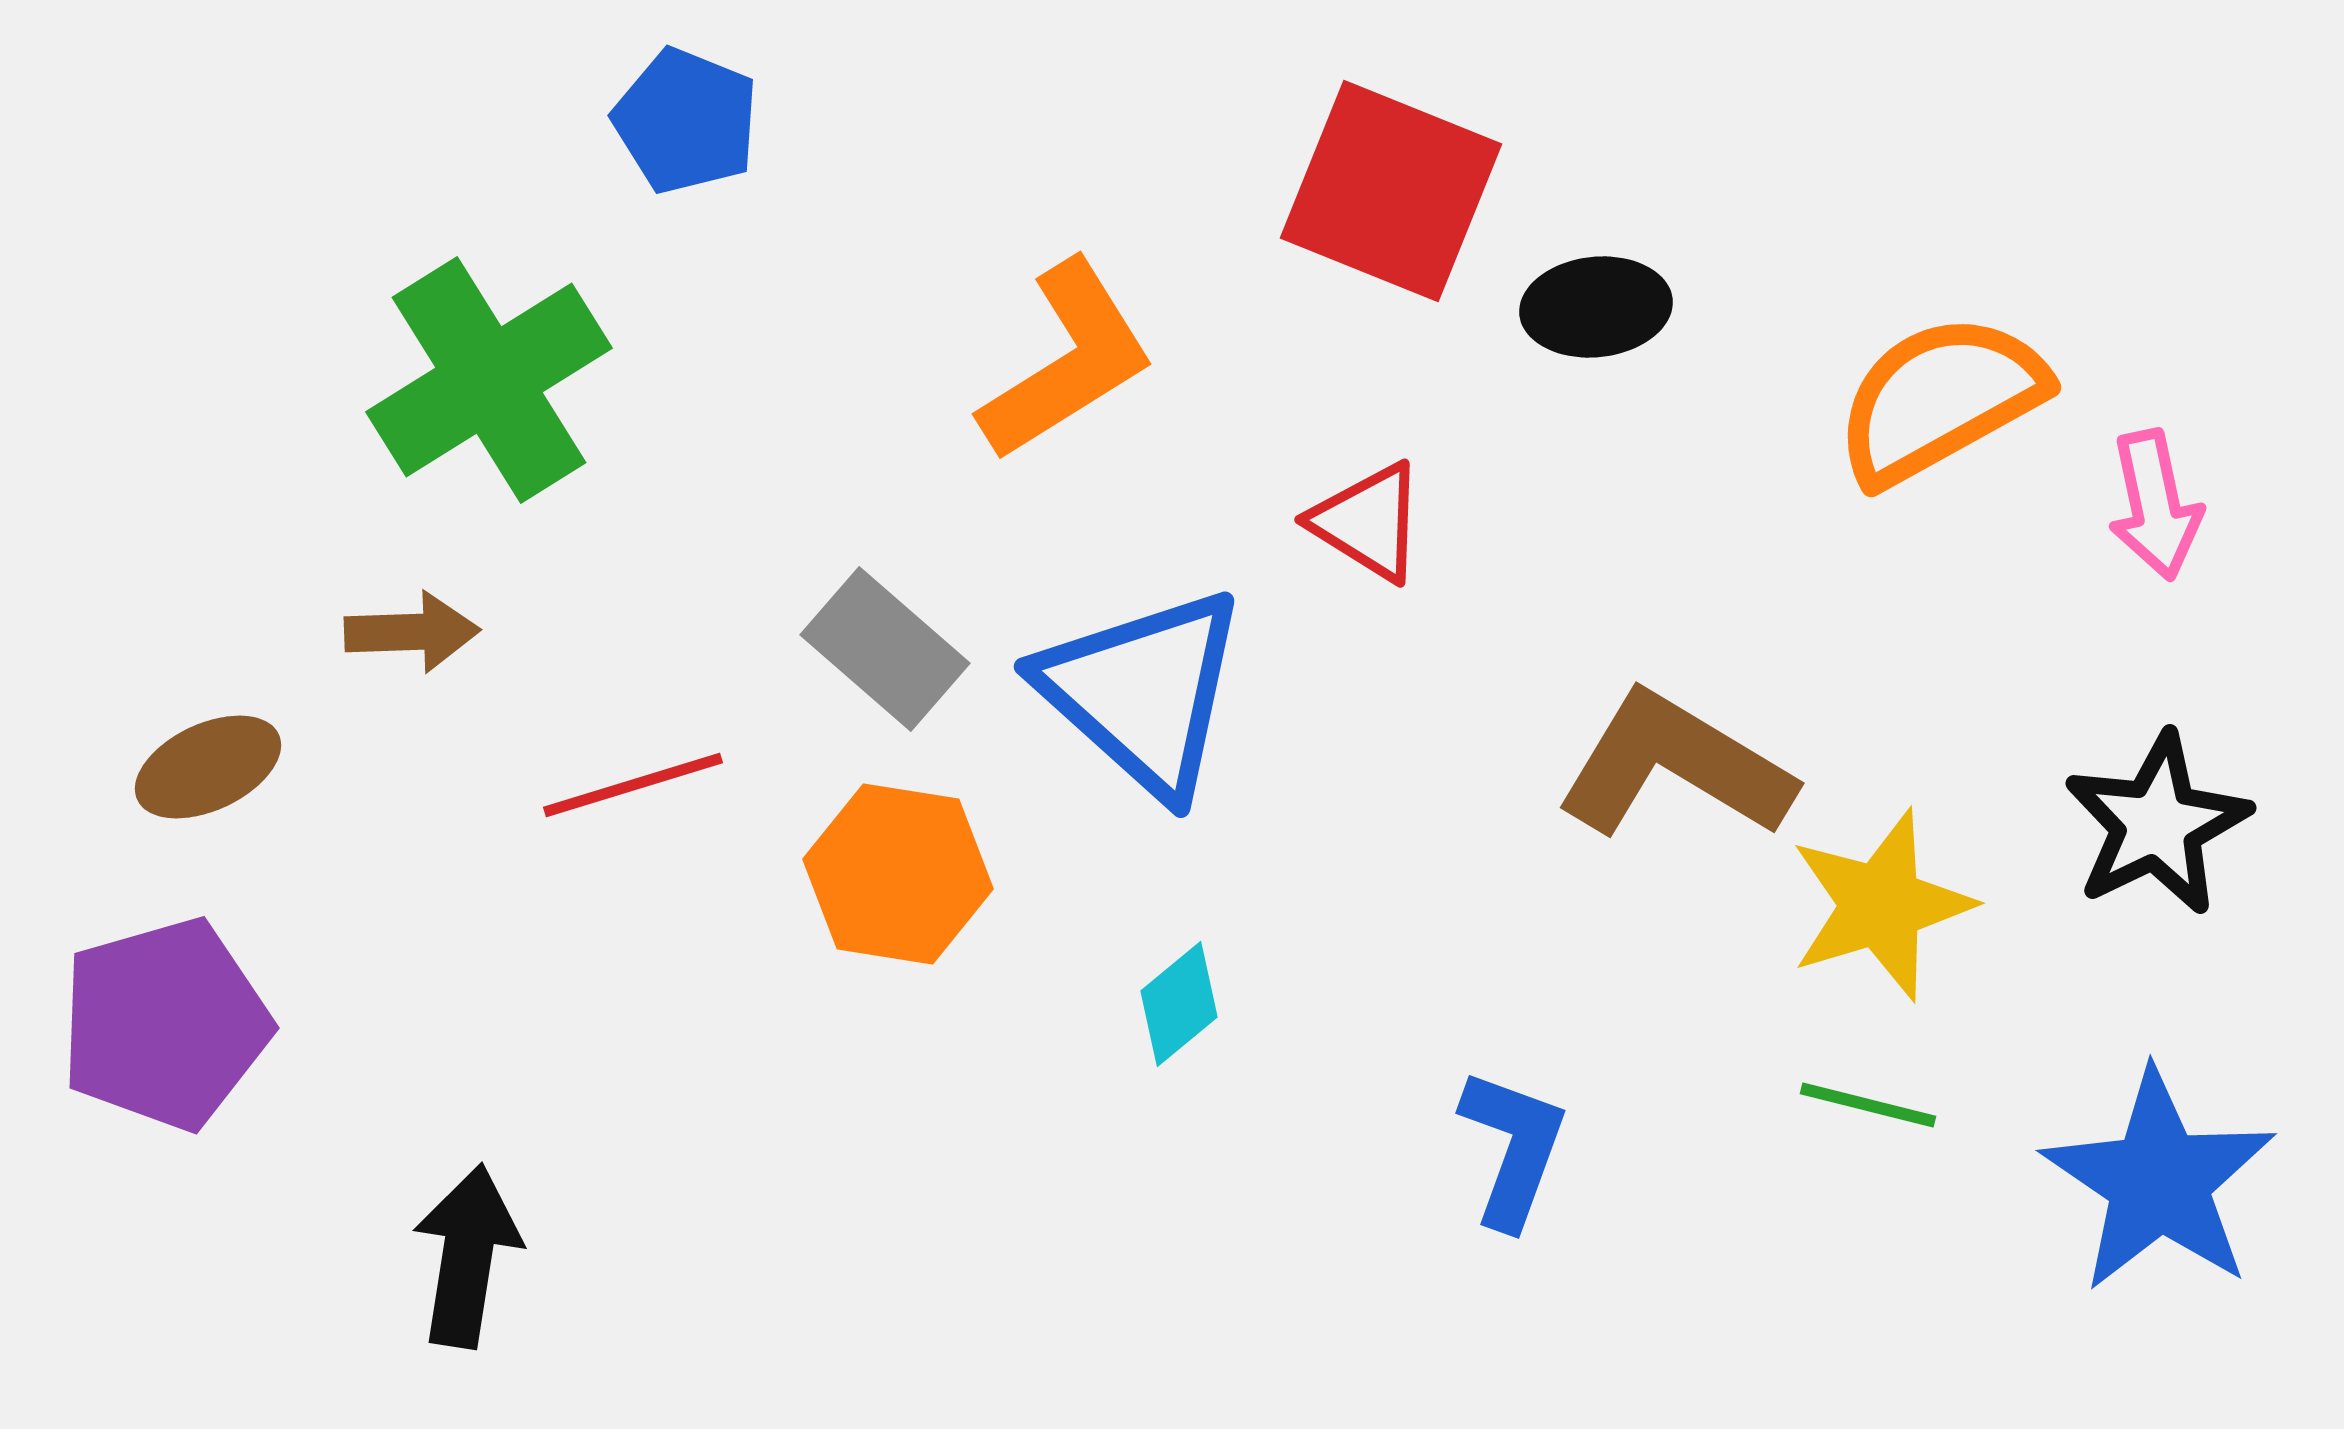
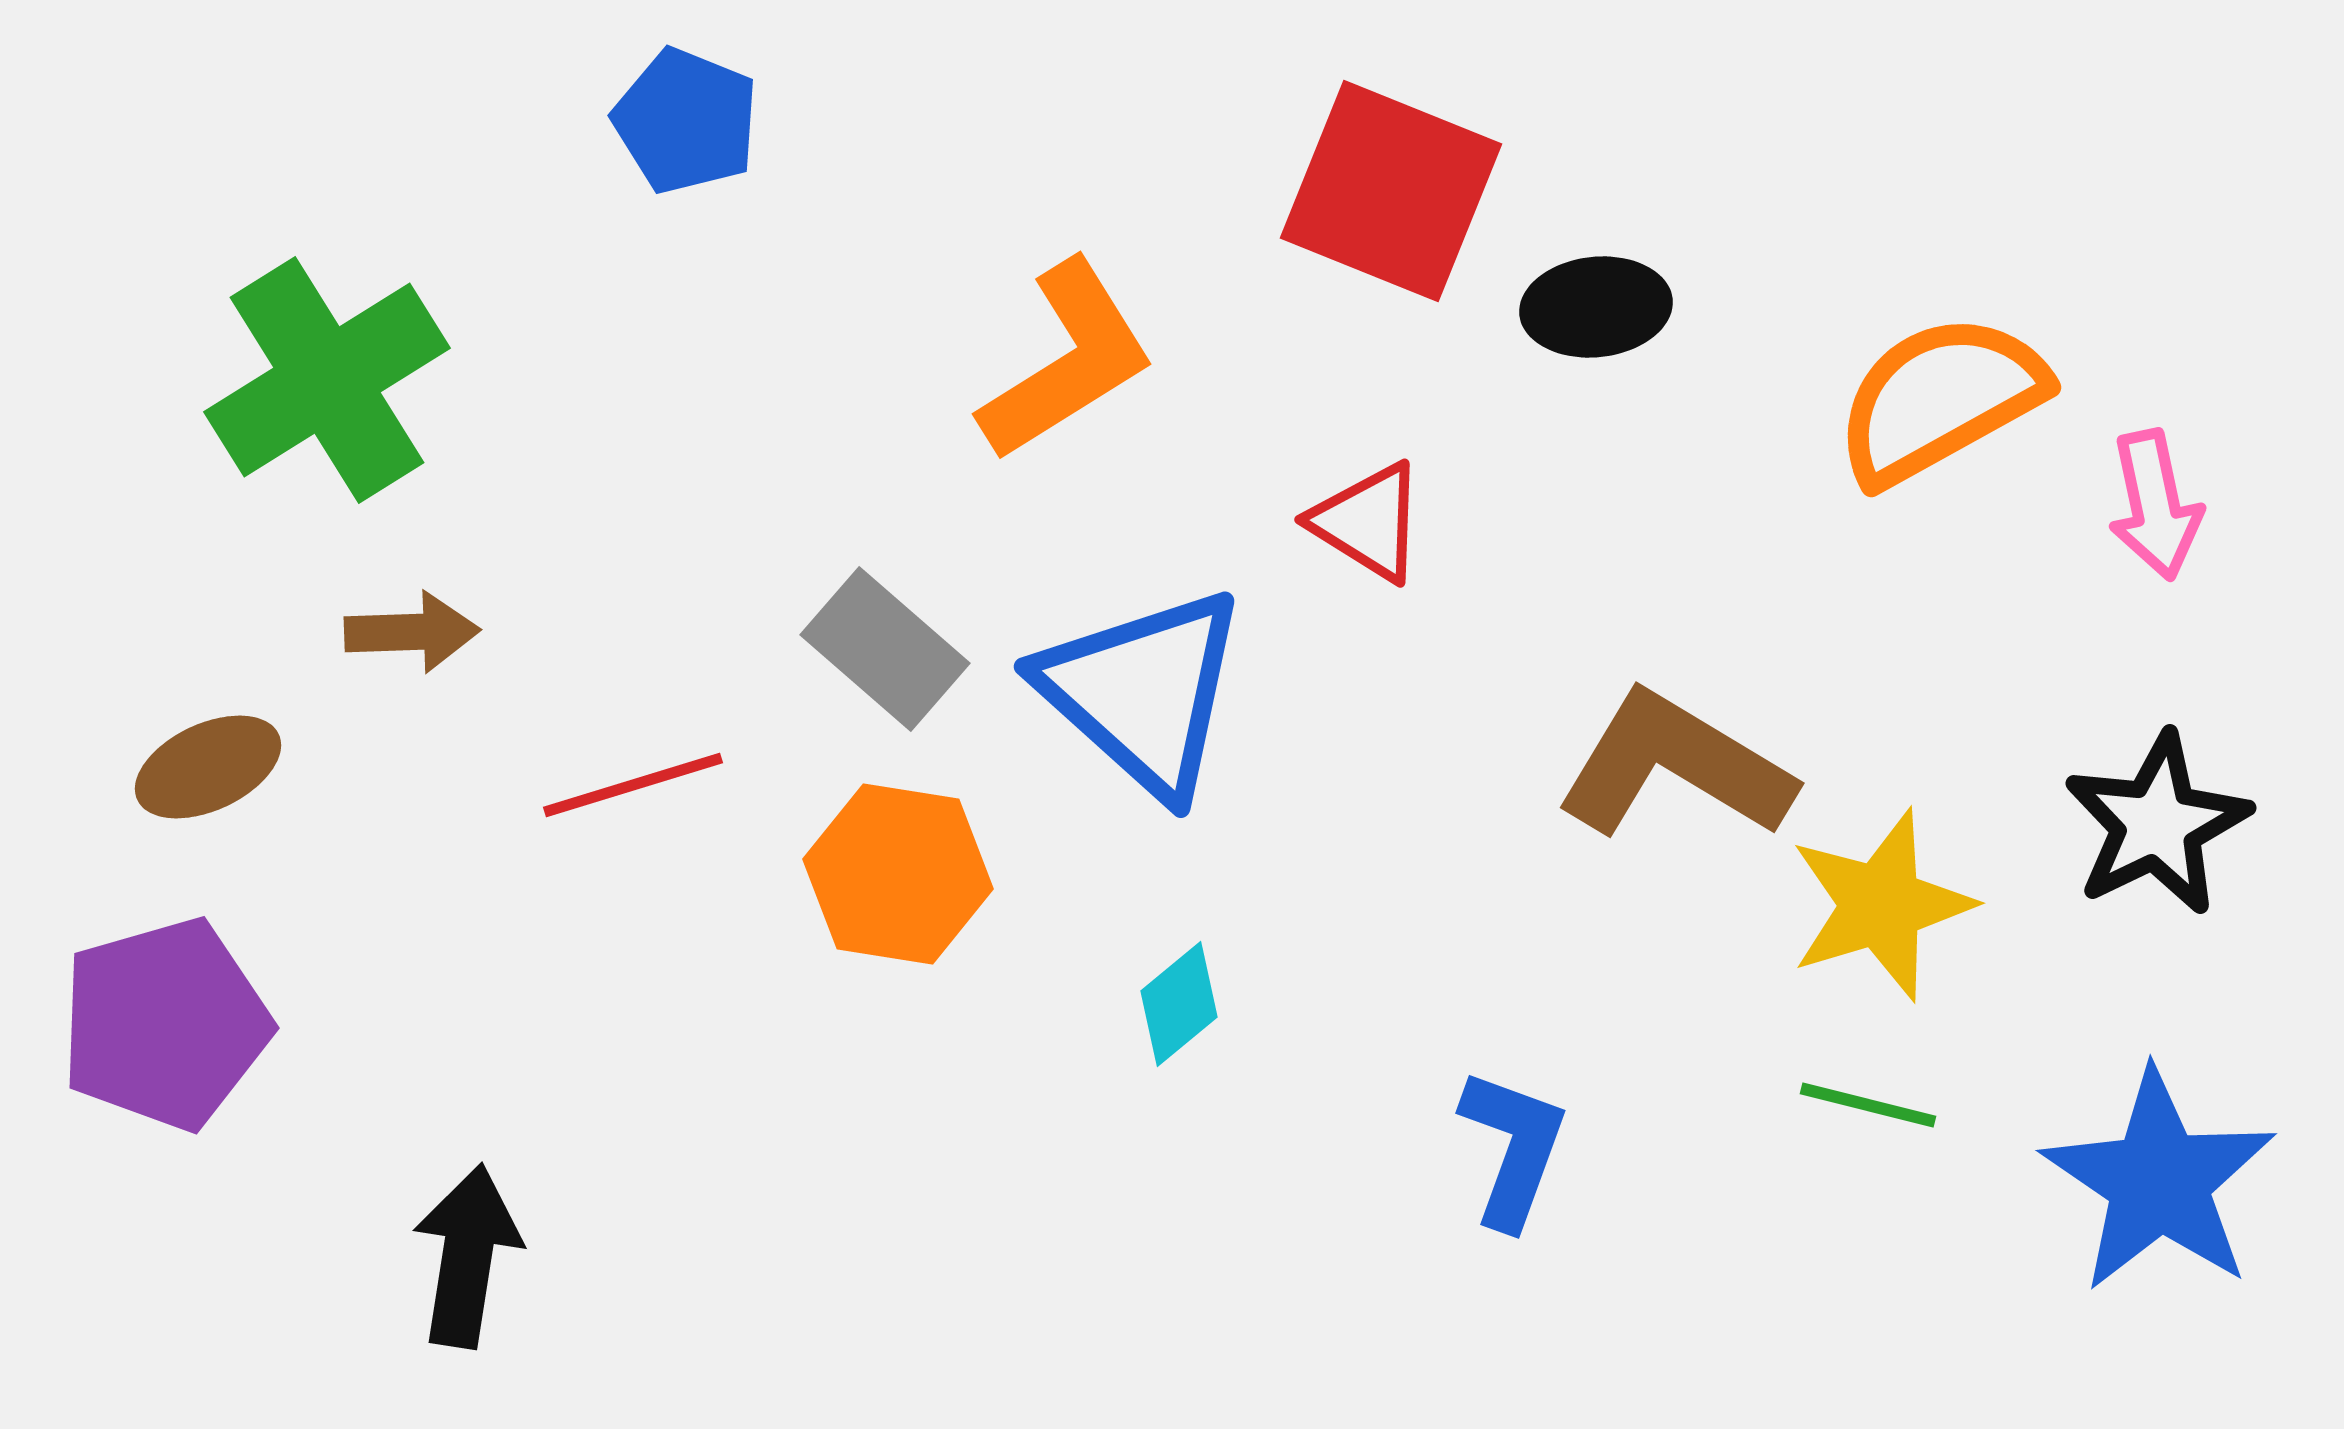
green cross: moved 162 px left
